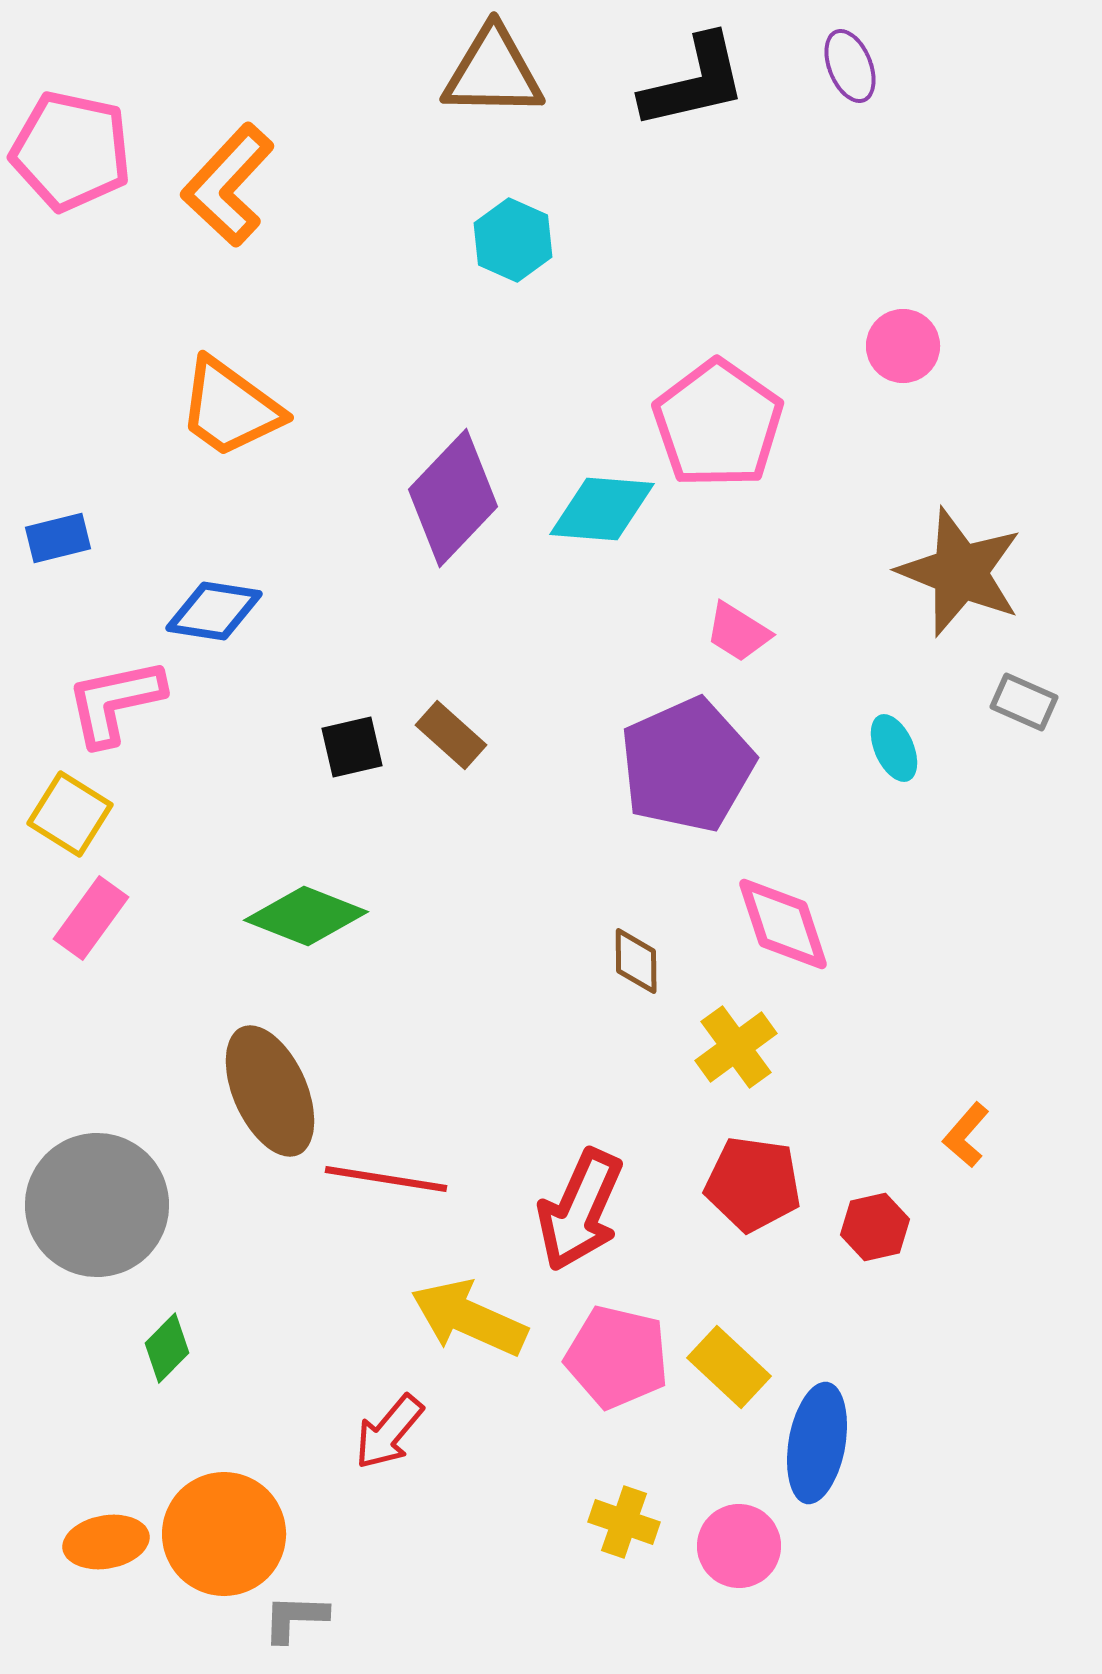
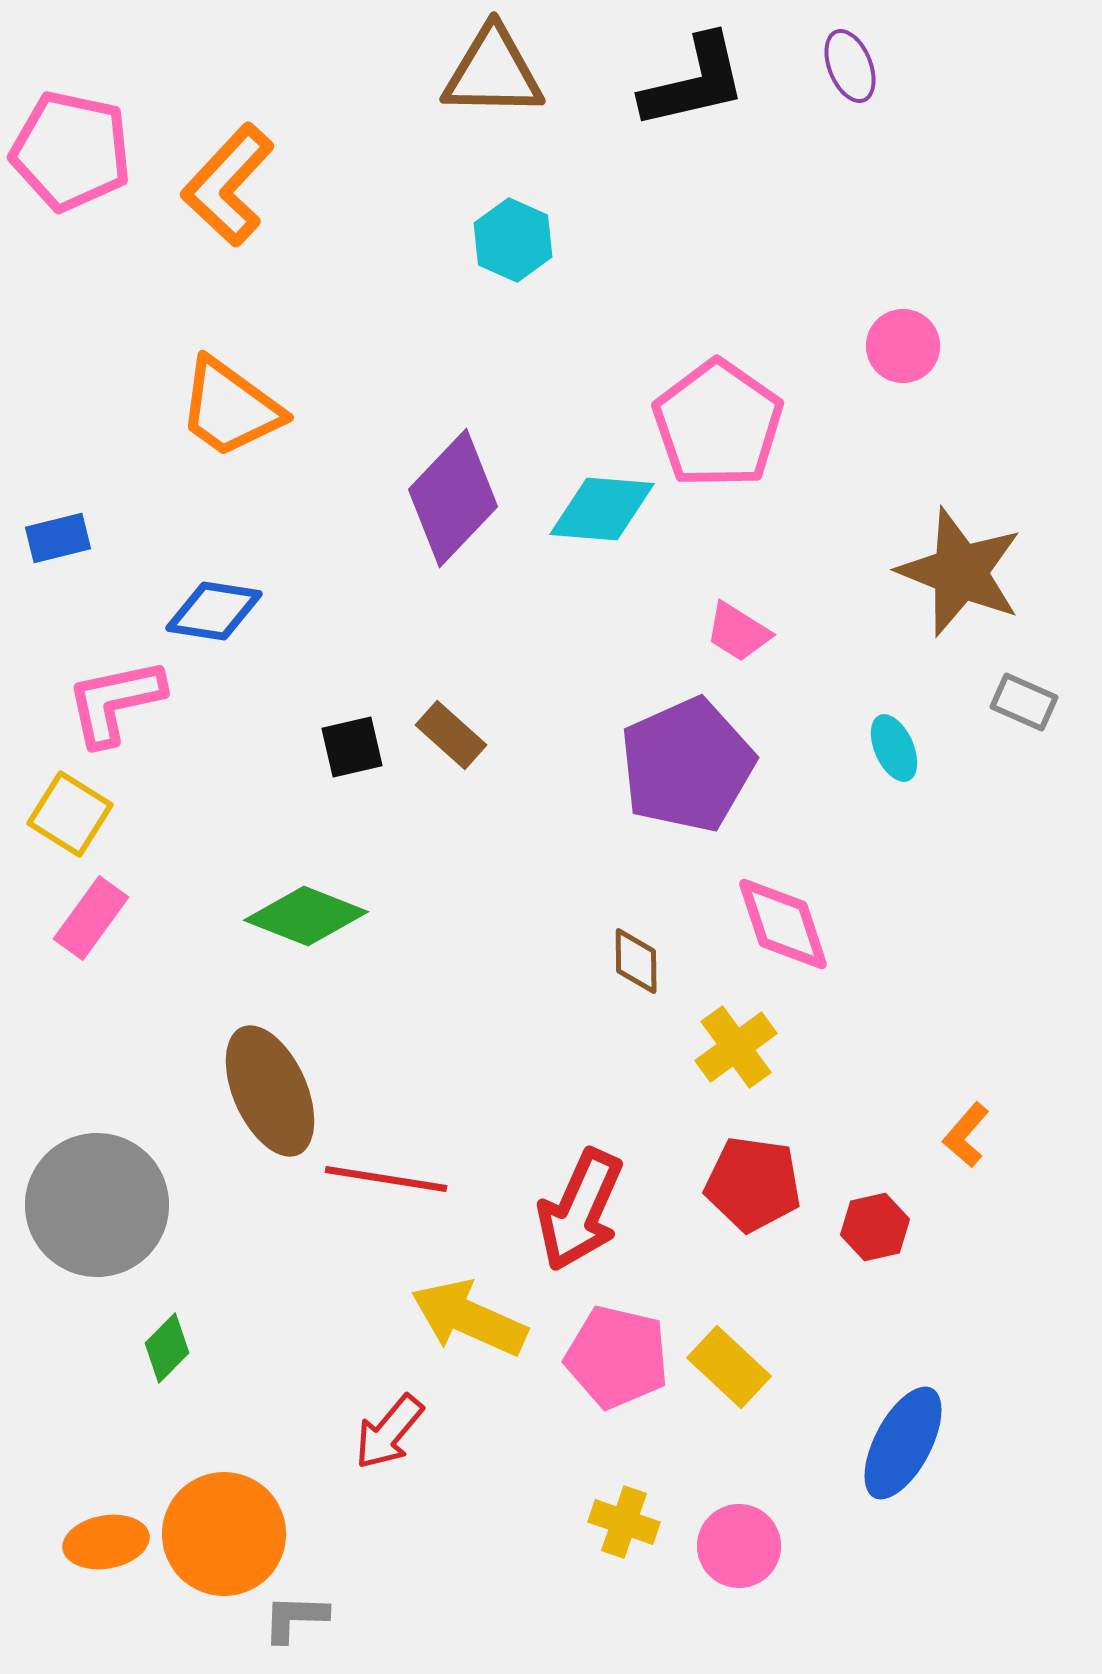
blue ellipse at (817, 1443): moved 86 px right; rotated 18 degrees clockwise
